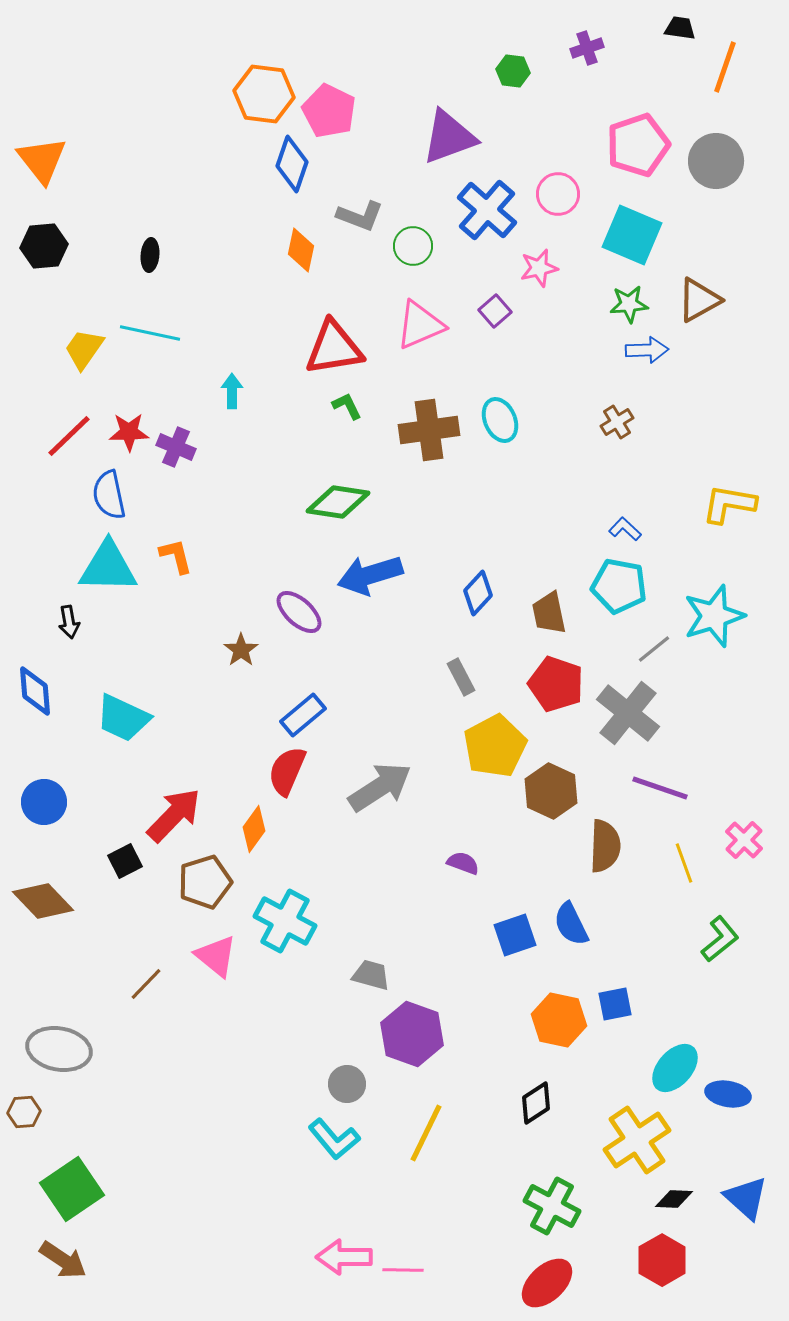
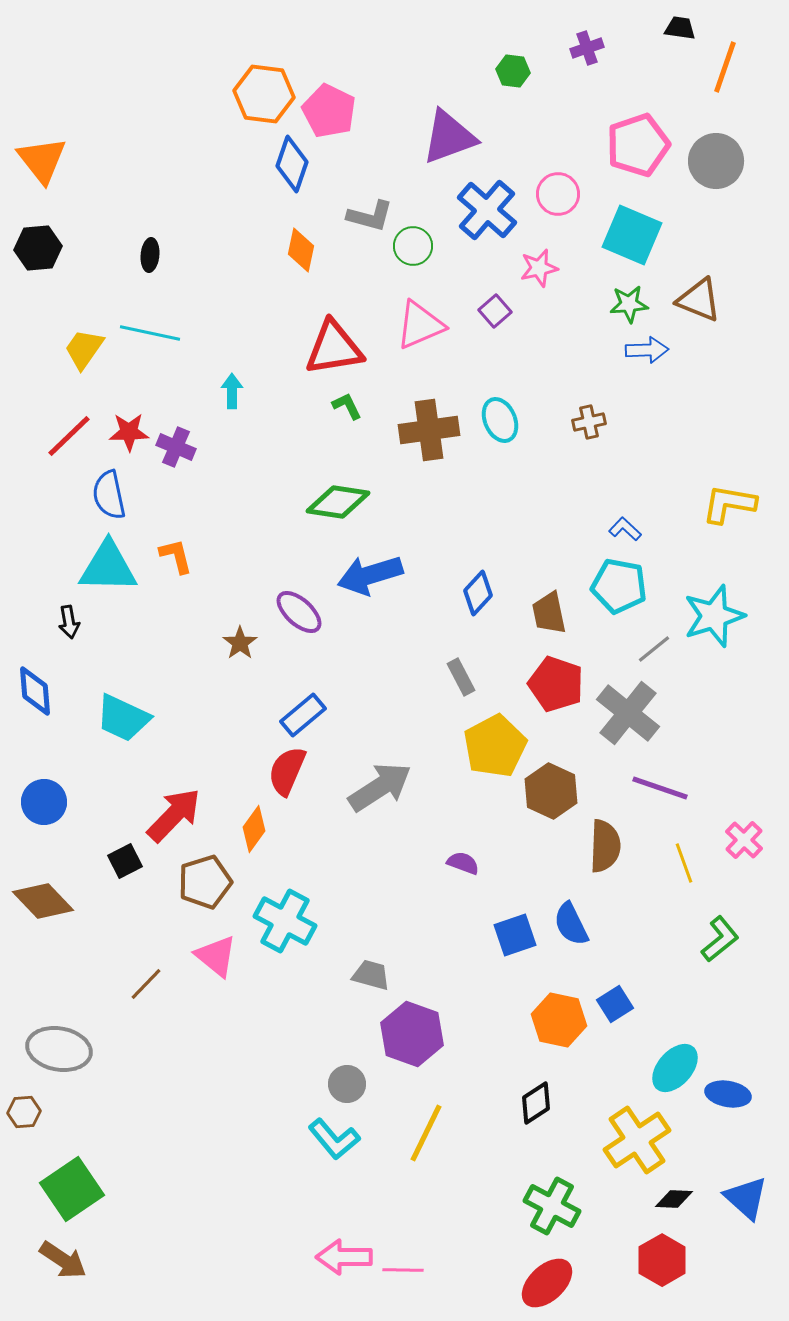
gray L-shape at (360, 216): moved 10 px right; rotated 6 degrees counterclockwise
black hexagon at (44, 246): moved 6 px left, 2 px down
brown triangle at (699, 300): rotated 51 degrees clockwise
brown cross at (617, 422): moved 28 px left; rotated 20 degrees clockwise
brown star at (241, 650): moved 1 px left, 7 px up
blue square at (615, 1004): rotated 21 degrees counterclockwise
